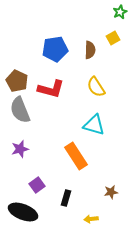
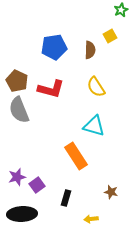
green star: moved 1 px right, 2 px up
yellow square: moved 3 px left, 2 px up
blue pentagon: moved 1 px left, 2 px up
gray semicircle: moved 1 px left
cyan triangle: moved 1 px down
purple star: moved 3 px left, 28 px down
brown star: rotated 24 degrees clockwise
black ellipse: moved 1 px left, 2 px down; rotated 24 degrees counterclockwise
